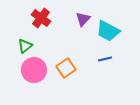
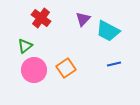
blue line: moved 9 px right, 5 px down
